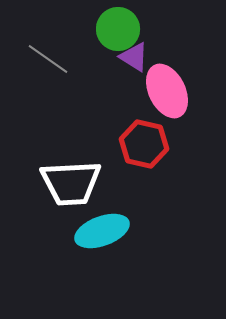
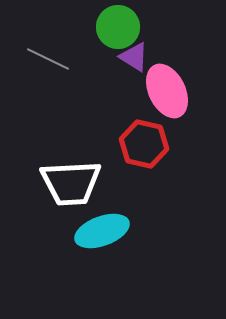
green circle: moved 2 px up
gray line: rotated 9 degrees counterclockwise
